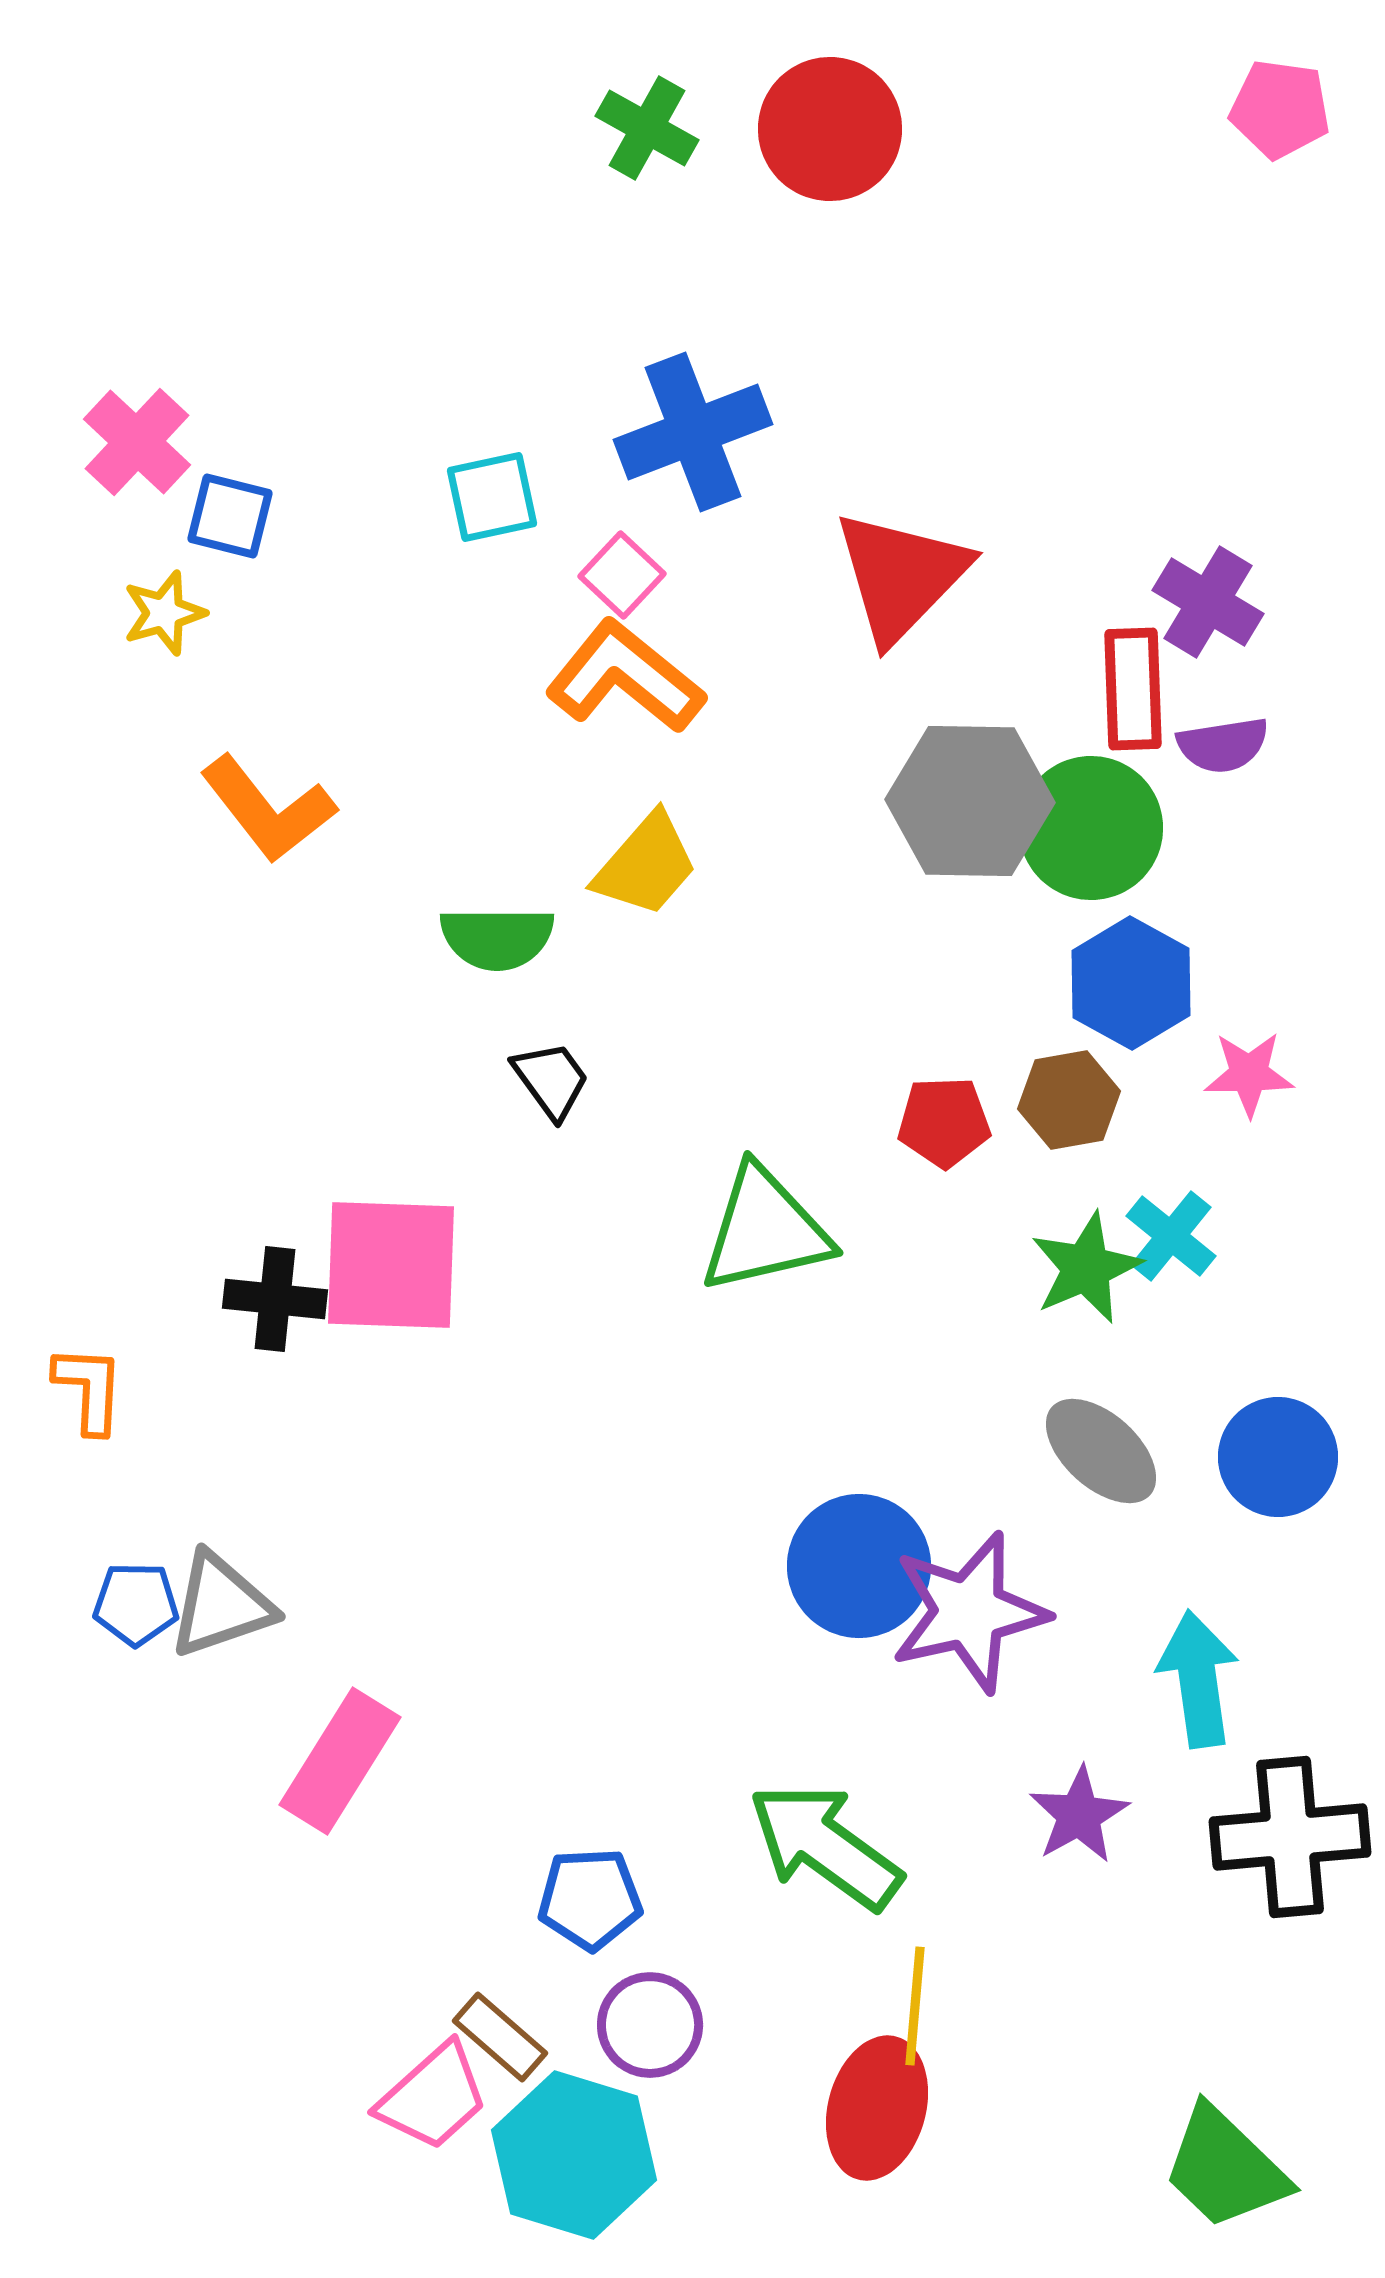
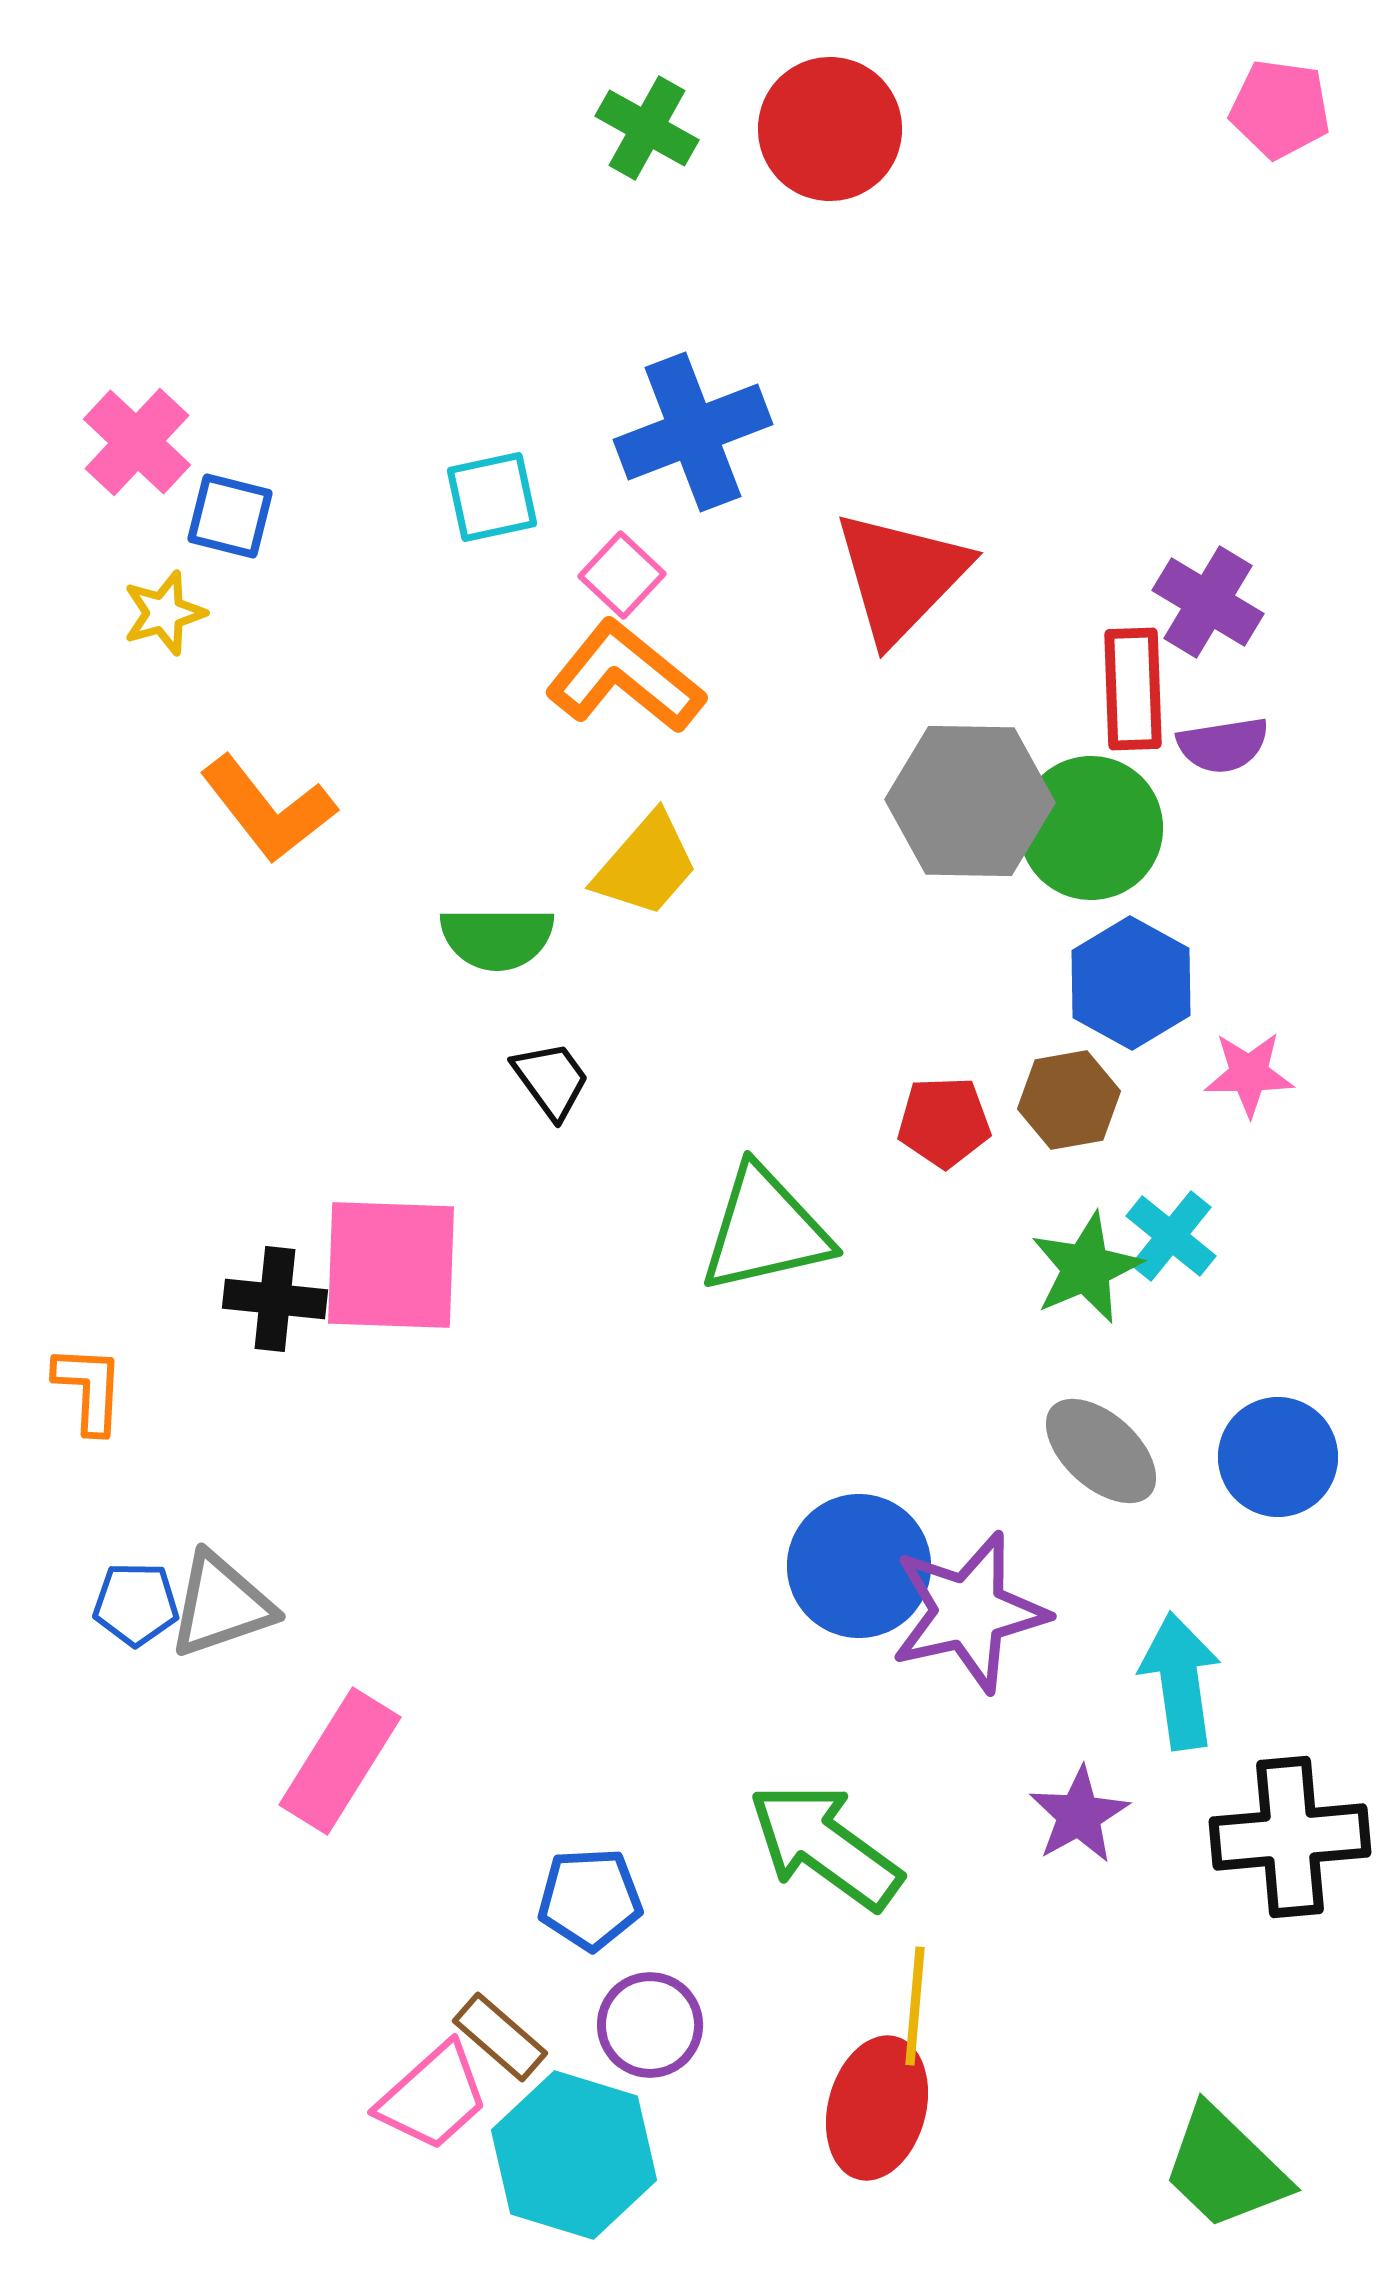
cyan arrow at (1198, 1679): moved 18 px left, 2 px down
